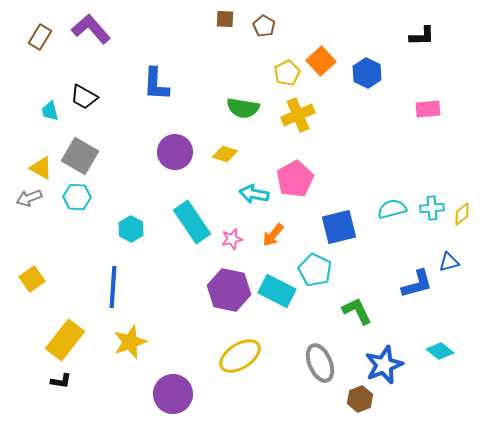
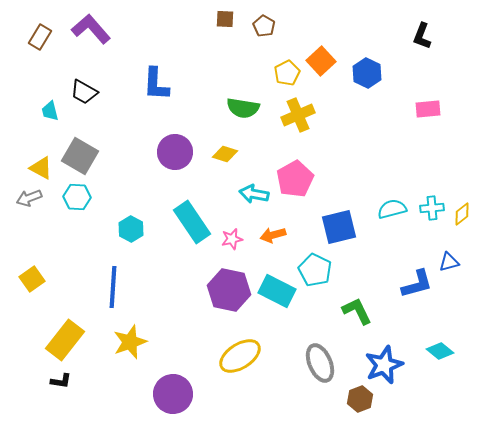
black L-shape at (422, 36): rotated 112 degrees clockwise
black trapezoid at (84, 97): moved 5 px up
orange arrow at (273, 235): rotated 35 degrees clockwise
